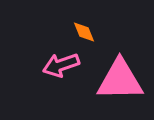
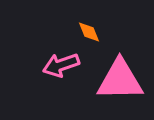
orange diamond: moved 5 px right
